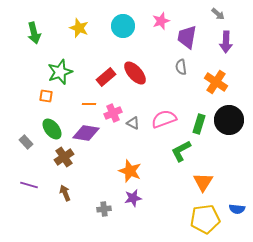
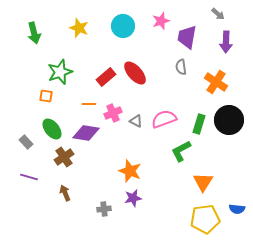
gray triangle: moved 3 px right, 2 px up
purple line: moved 8 px up
